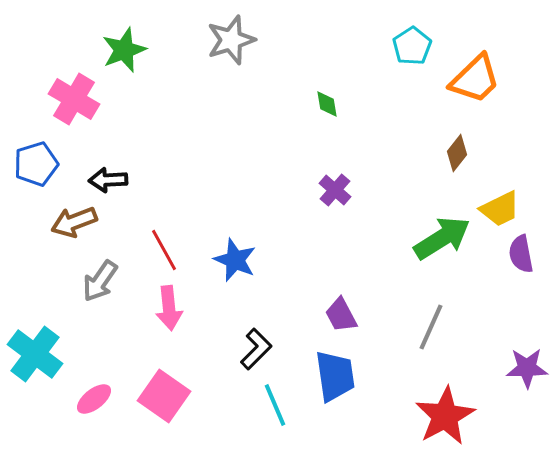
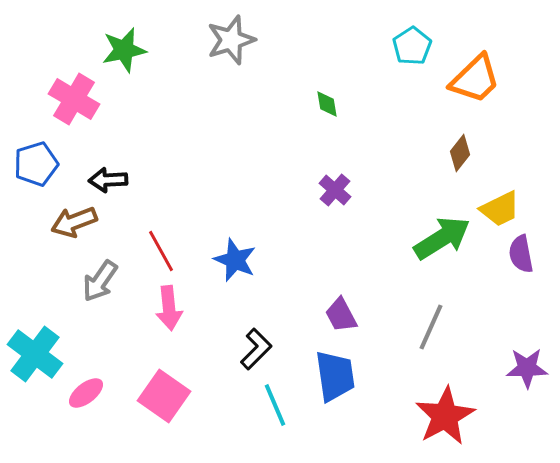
green star: rotated 9 degrees clockwise
brown diamond: moved 3 px right
red line: moved 3 px left, 1 px down
pink ellipse: moved 8 px left, 6 px up
